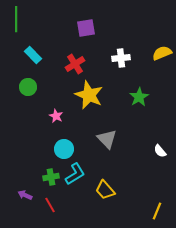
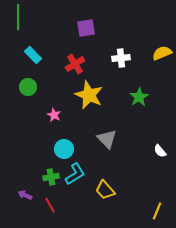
green line: moved 2 px right, 2 px up
pink star: moved 2 px left, 1 px up
